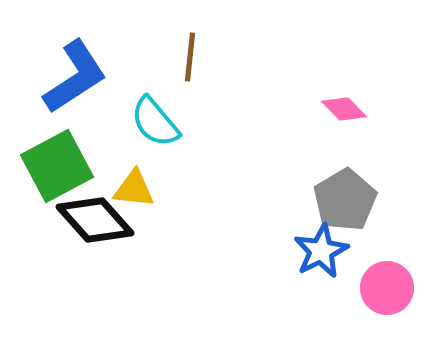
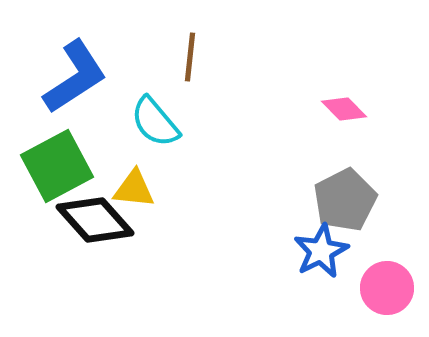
gray pentagon: rotated 4 degrees clockwise
